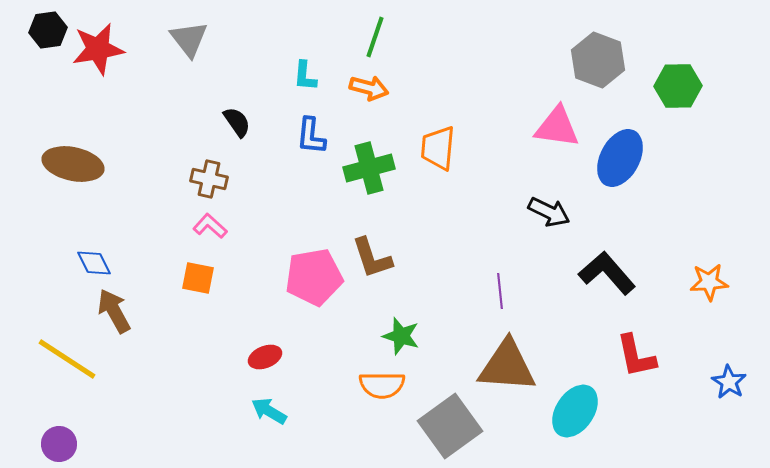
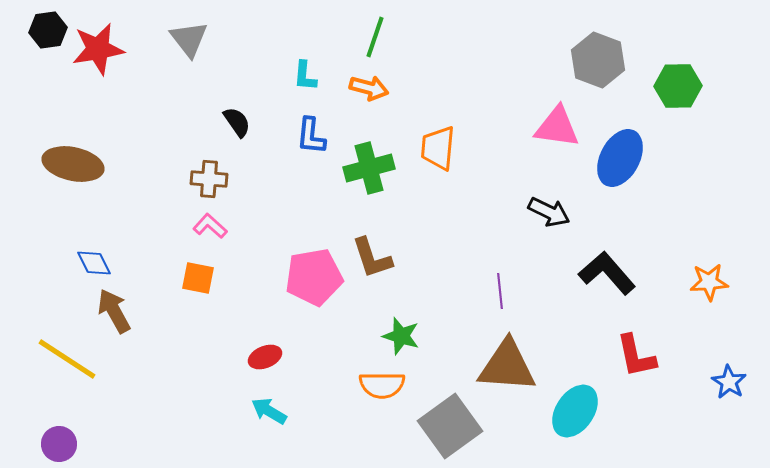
brown cross: rotated 9 degrees counterclockwise
